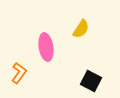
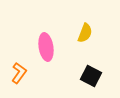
yellow semicircle: moved 4 px right, 4 px down; rotated 12 degrees counterclockwise
black square: moved 5 px up
